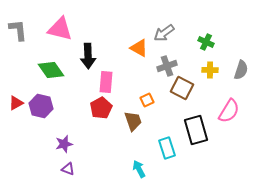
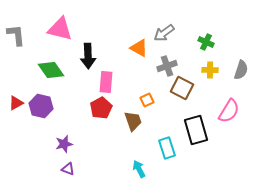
gray L-shape: moved 2 px left, 5 px down
